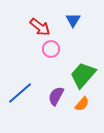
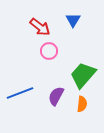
pink circle: moved 2 px left, 2 px down
blue line: rotated 20 degrees clockwise
orange semicircle: rotated 35 degrees counterclockwise
